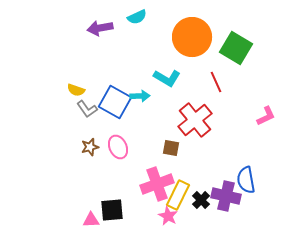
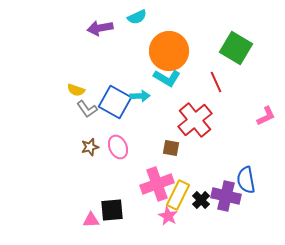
orange circle: moved 23 px left, 14 px down
